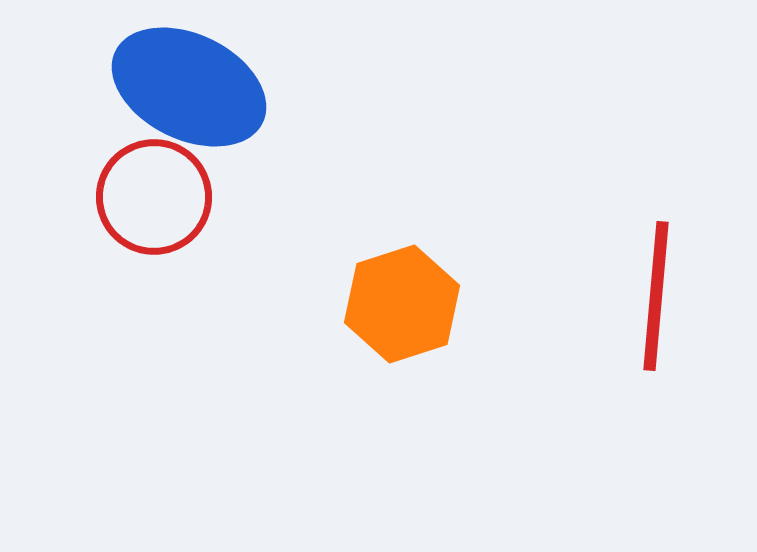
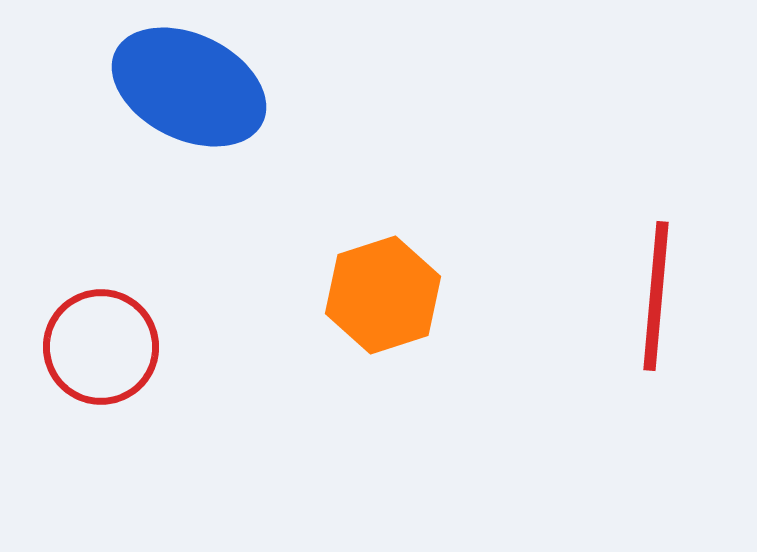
red circle: moved 53 px left, 150 px down
orange hexagon: moved 19 px left, 9 px up
